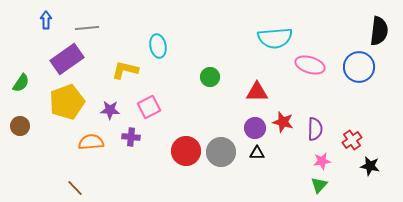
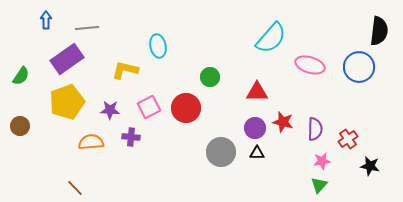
cyan semicircle: moved 4 px left; rotated 44 degrees counterclockwise
green semicircle: moved 7 px up
red cross: moved 4 px left, 1 px up
red circle: moved 43 px up
